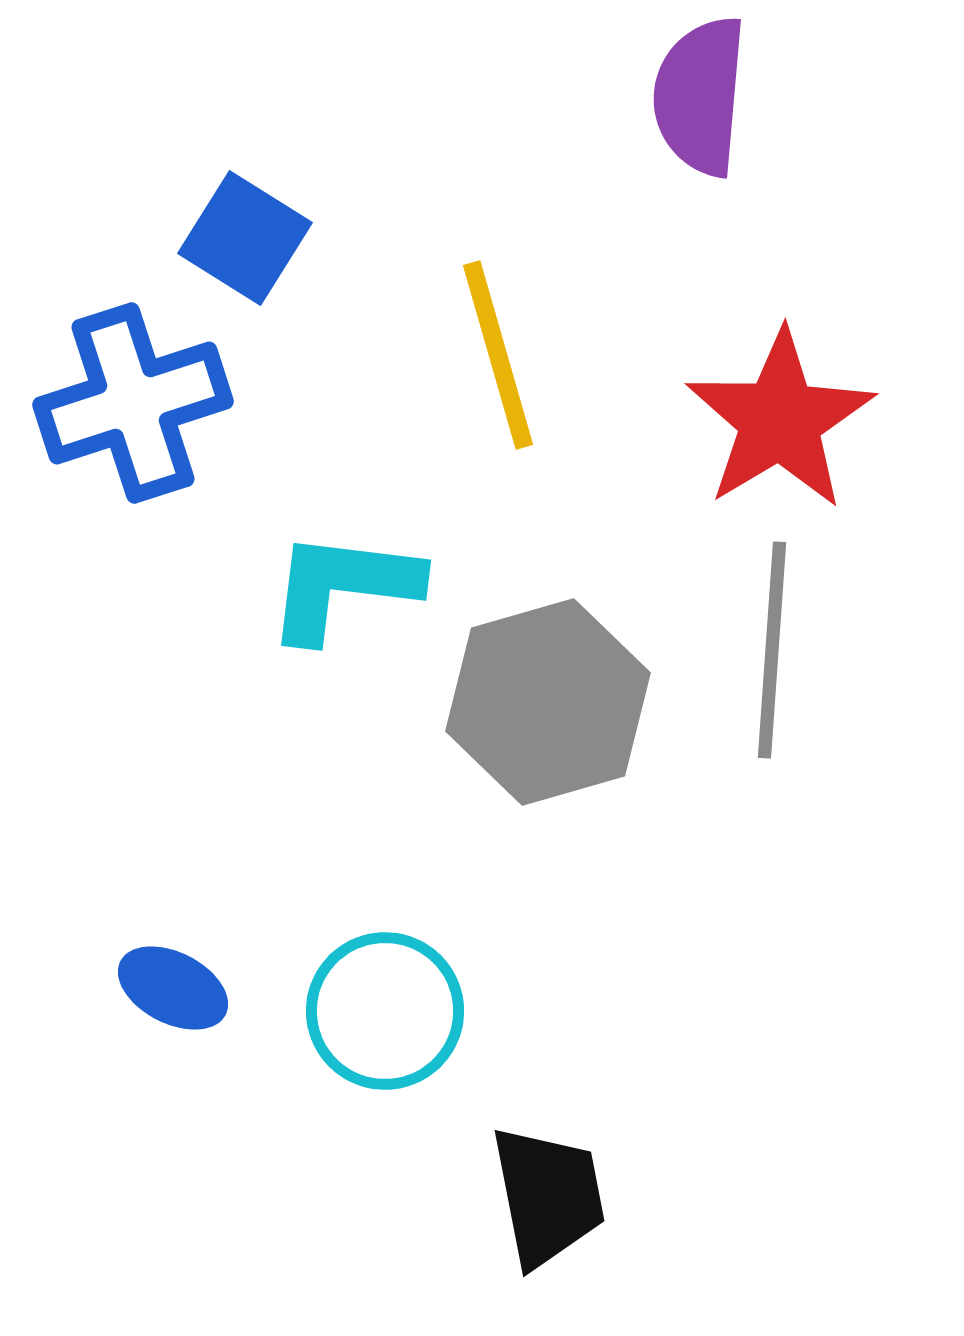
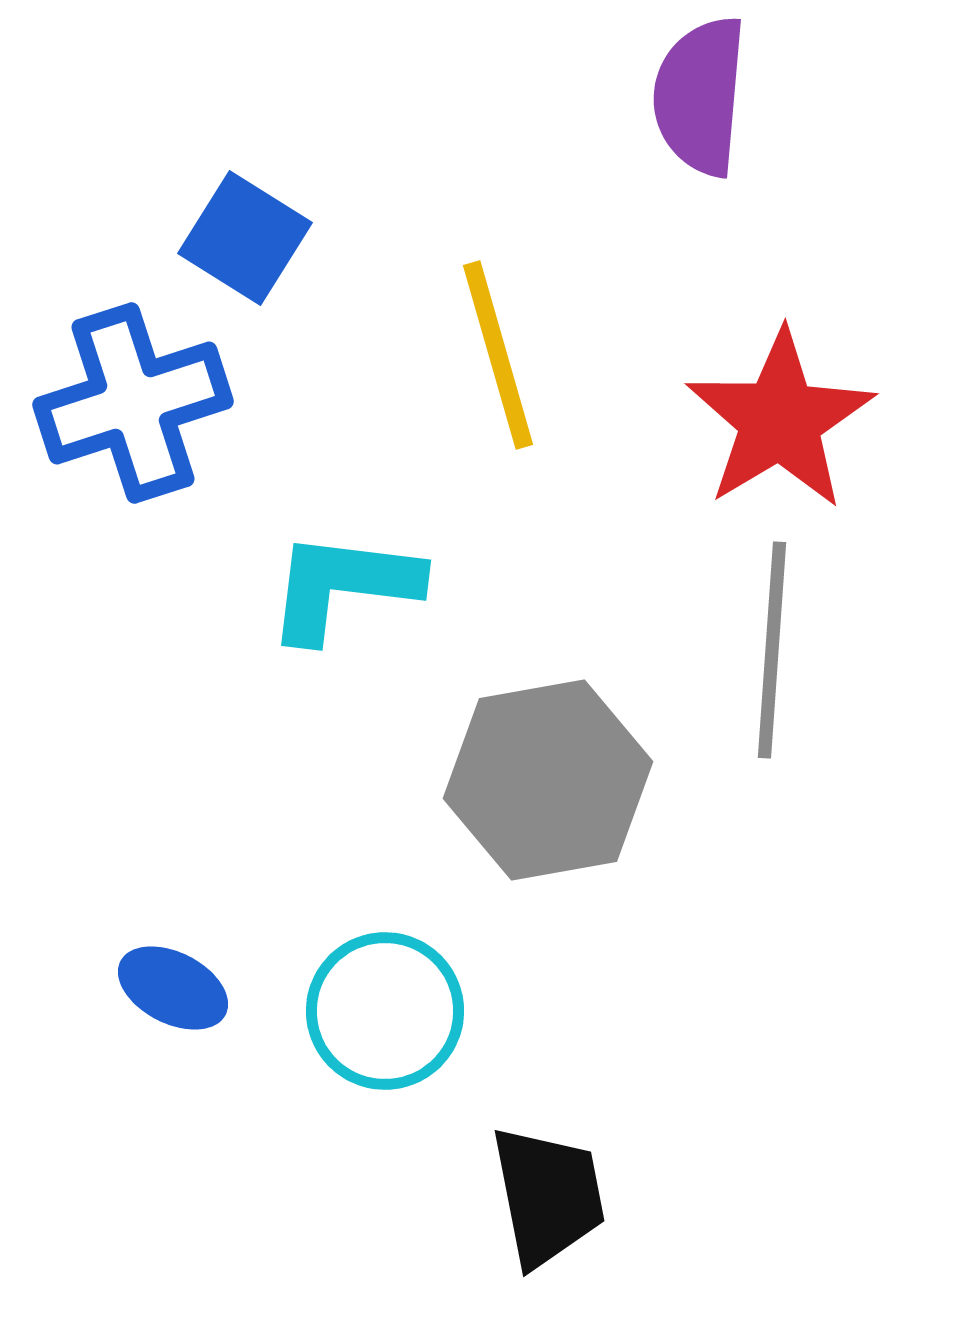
gray hexagon: moved 78 px down; rotated 6 degrees clockwise
